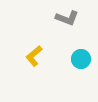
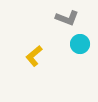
cyan circle: moved 1 px left, 15 px up
